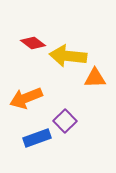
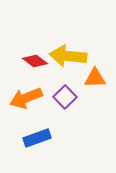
red diamond: moved 2 px right, 18 px down
purple square: moved 24 px up
